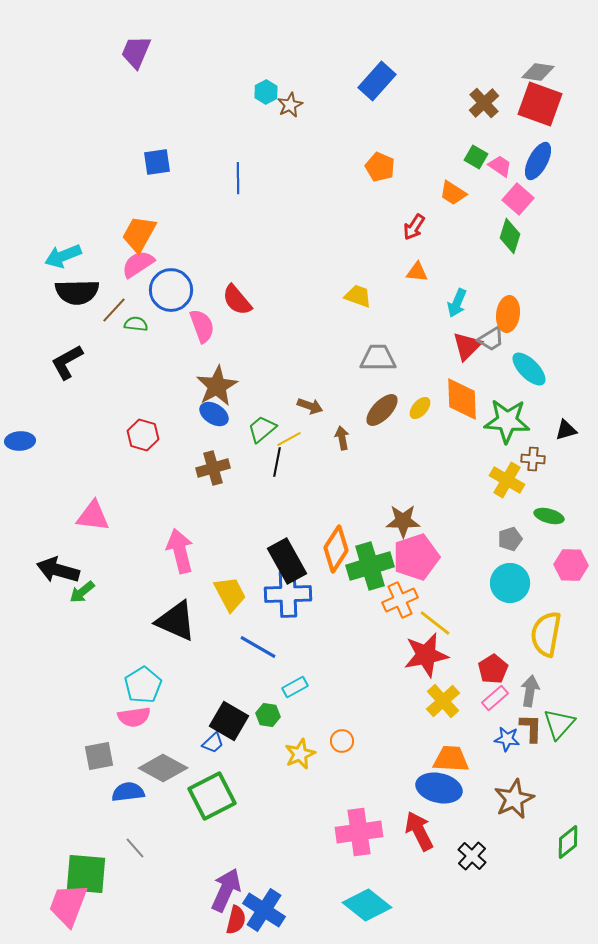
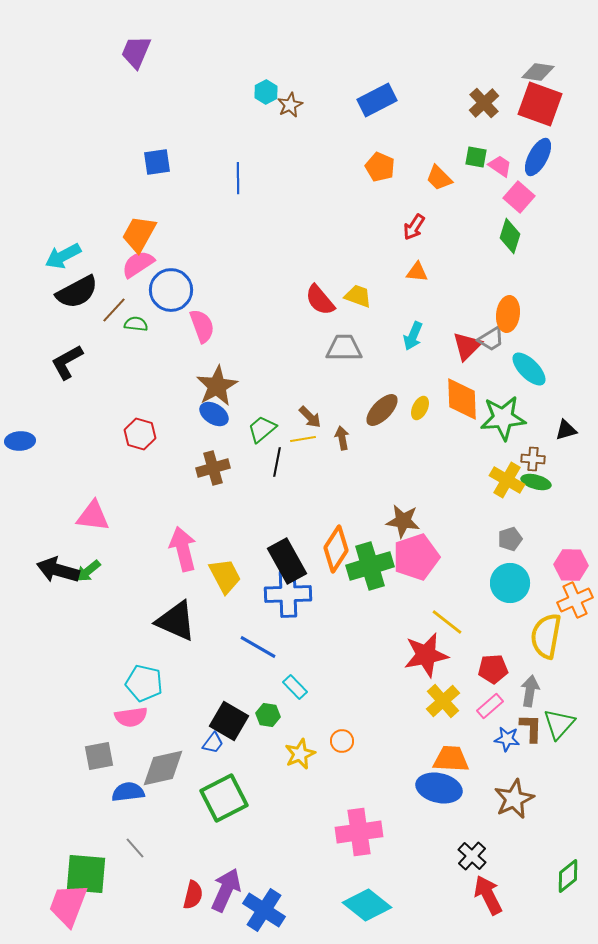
blue rectangle at (377, 81): moved 19 px down; rotated 21 degrees clockwise
green square at (476, 157): rotated 20 degrees counterclockwise
blue ellipse at (538, 161): moved 4 px up
orange trapezoid at (453, 193): moved 14 px left, 15 px up; rotated 12 degrees clockwise
pink square at (518, 199): moved 1 px right, 2 px up
cyan arrow at (63, 256): rotated 6 degrees counterclockwise
black semicircle at (77, 292): rotated 27 degrees counterclockwise
red semicircle at (237, 300): moved 83 px right
cyan arrow at (457, 303): moved 44 px left, 33 px down
gray trapezoid at (378, 358): moved 34 px left, 10 px up
brown arrow at (310, 406): moved 11 px down; rotated 25 degrees clockwise
yellow ellipse at (420, 408): rotated 15 degrees counterclockwise
green star at (507, 421): moved 4 px left, 3 px up; rotated 9 degrees counterclockwise
red hexagon at (143, 435): moved 3 px left, 1 px up
yellow line at (289, 439): moved 14 px right; rotated 20 degrees clockwise
green ellipse at (549, 516): moved 13 px left, 34 px up
brown star at (403, 521): rotated 8 degrees clockwise
pink arrow at (180, 551): moved 3 px right, 2 px up
green arrow at (82, 592): moved 6 px right, 21 px up
yellow trapezoid at (230, 594): moved 5 px left, 18 px up
orange cross at (400, 600): moved 175 px right
yellow line at (435, 623): moved 12 px right, 1 px up
yellow semicircle at (546, 634): moved 2 px down
red pentagon at (493, 669): rotated 28 degrees clockwise
cyan pentagon at (143, 685): moved 1 px right, 2 px up; rotated 27 degrees counterclockwise
cyan rectangle at (295, 687): rotated 75 degrees clockwise
pink rectangle at (495, 698): moved 5 px left, 8 px down
pink semicircle at (134, 717): moved 3 px left
blue trapezoid at (213, 743): rotated 10 degrees counterclockwise
gray diamond at (163, 768): rotated 42 degrees counterclockwise
green square at (212, 796): moved 12 px right, 2 px down
red arrow at (419, 831): moved 69 px right, 64 px down
green diamond at (568, 842): moved 34 px down
red semicircle at (236, 920): moved 43 px left, 25 px up
